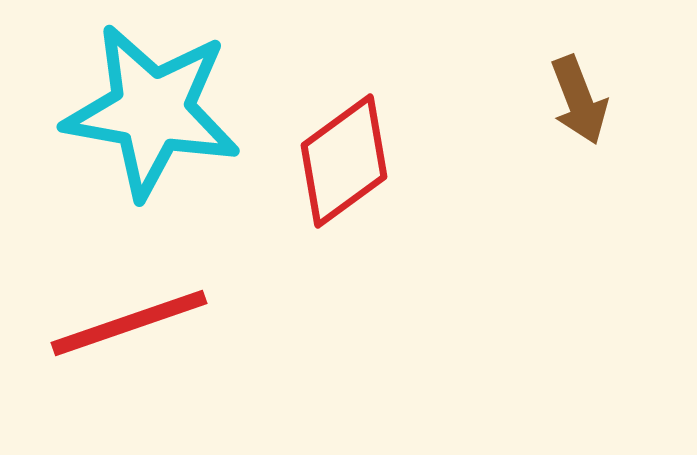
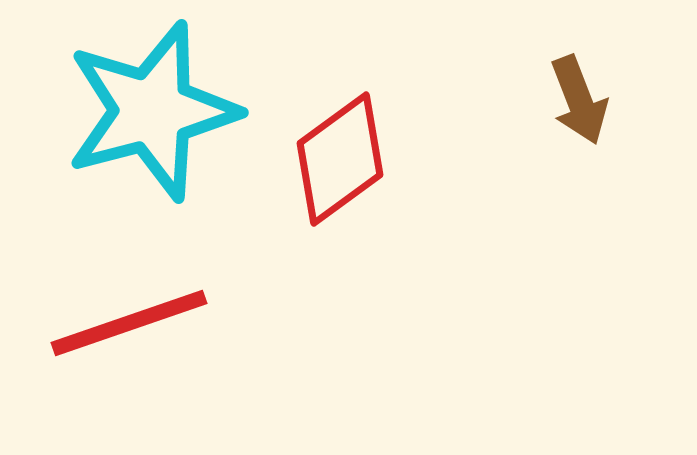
cyan star: rotated 25 degrees counterclockwise
red diamond: moved 4 px left, 2 px up
